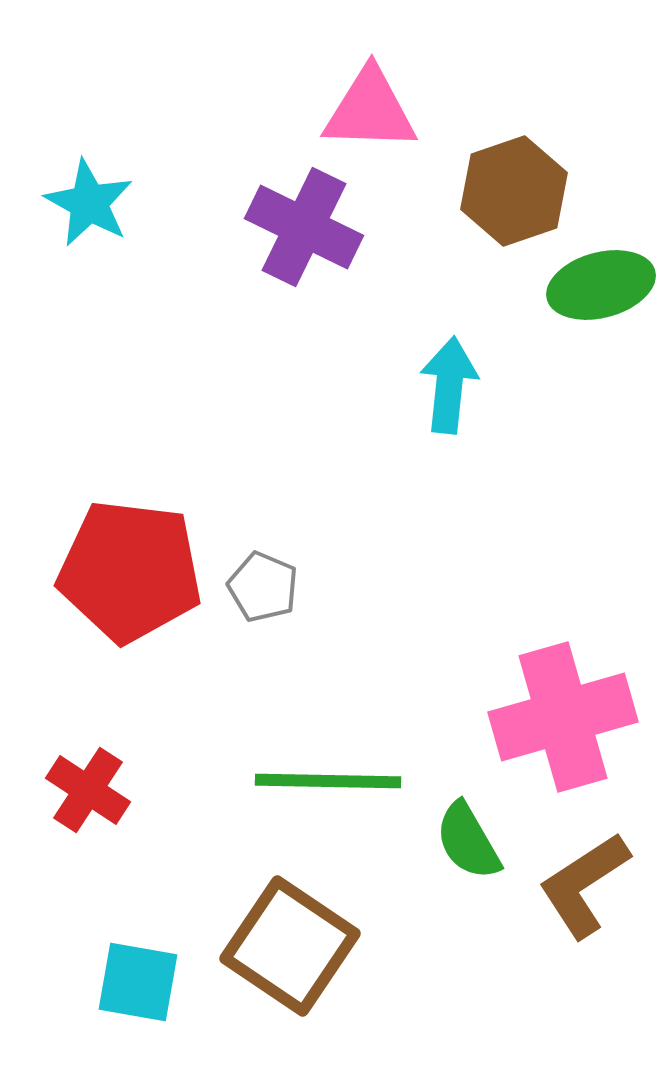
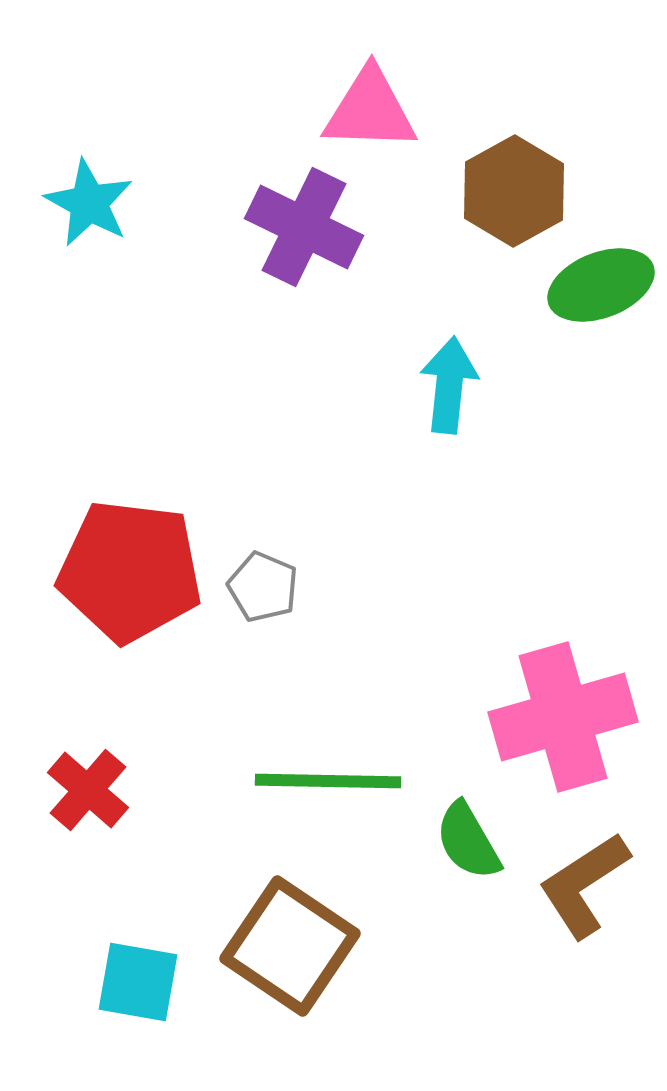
brown hexagon: rotated 10 degrees counterclockwise
green ellipse: rotated 6 degrees counterclockwise
red cross: rotated 8 degrees clockwise
